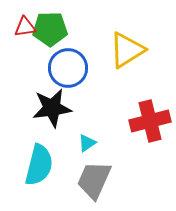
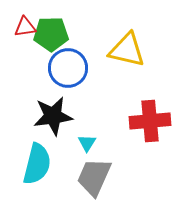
green pentagon: moved 1 px right, 5 px down
yellow triangle: rotated 45 degrees clockwise
black star: moved 1 px right, 8 px down
red cross: rotated 9 degrees clockwise
cyan triangle: rotated 24 degrees counterclockwise
cyan semicircle: moved 2 px left, 1 px up
gray trapezoid: moved 3 px up
